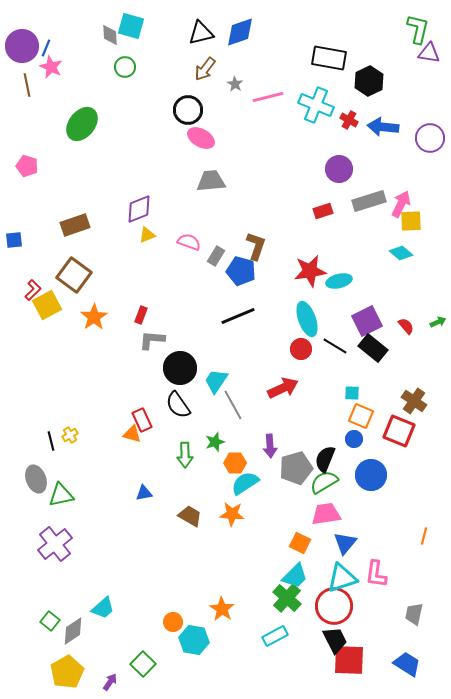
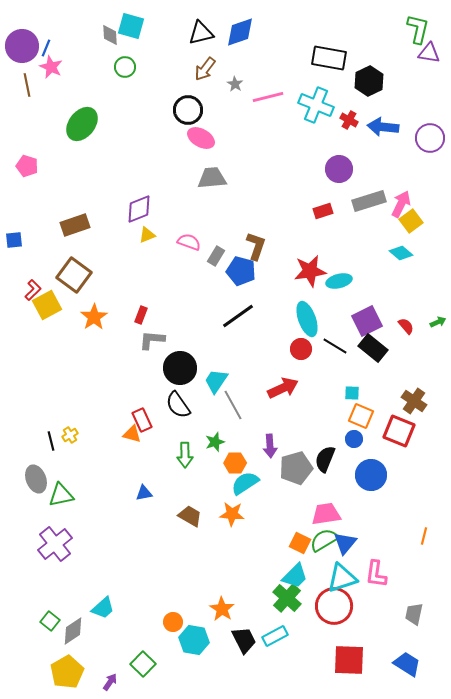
gray trapezoid at (211, 181): moved 1 px right, 3 px up
yellow square at (411, 221): rotated 35 degrees counterclockwise
black line at (238, 316): rotated 12 degrees counterclockwise
green semicircle at (324, 482): moved 58 px down
black trapezoid at (335, 640): moved 91 px left
